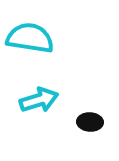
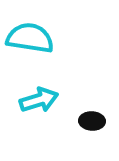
black ellipse: moved 2 px right, 1 px up
